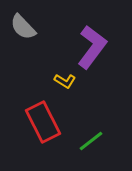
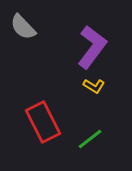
yellow L-shape: moved 29 px right, 5 px down
green line: moved 1 px left, 2 px up
